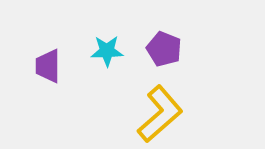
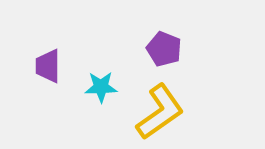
cyan star: moved 6 px left, 36 px down
yellow L-shape: moved 2 px up; rotated 6 degrees clockwise
